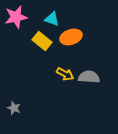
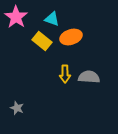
pink star: rotated 25 degrees counterclockwise
yellow arrow: rotated 60 degrees clockwise
gray star: moved 3 px right
